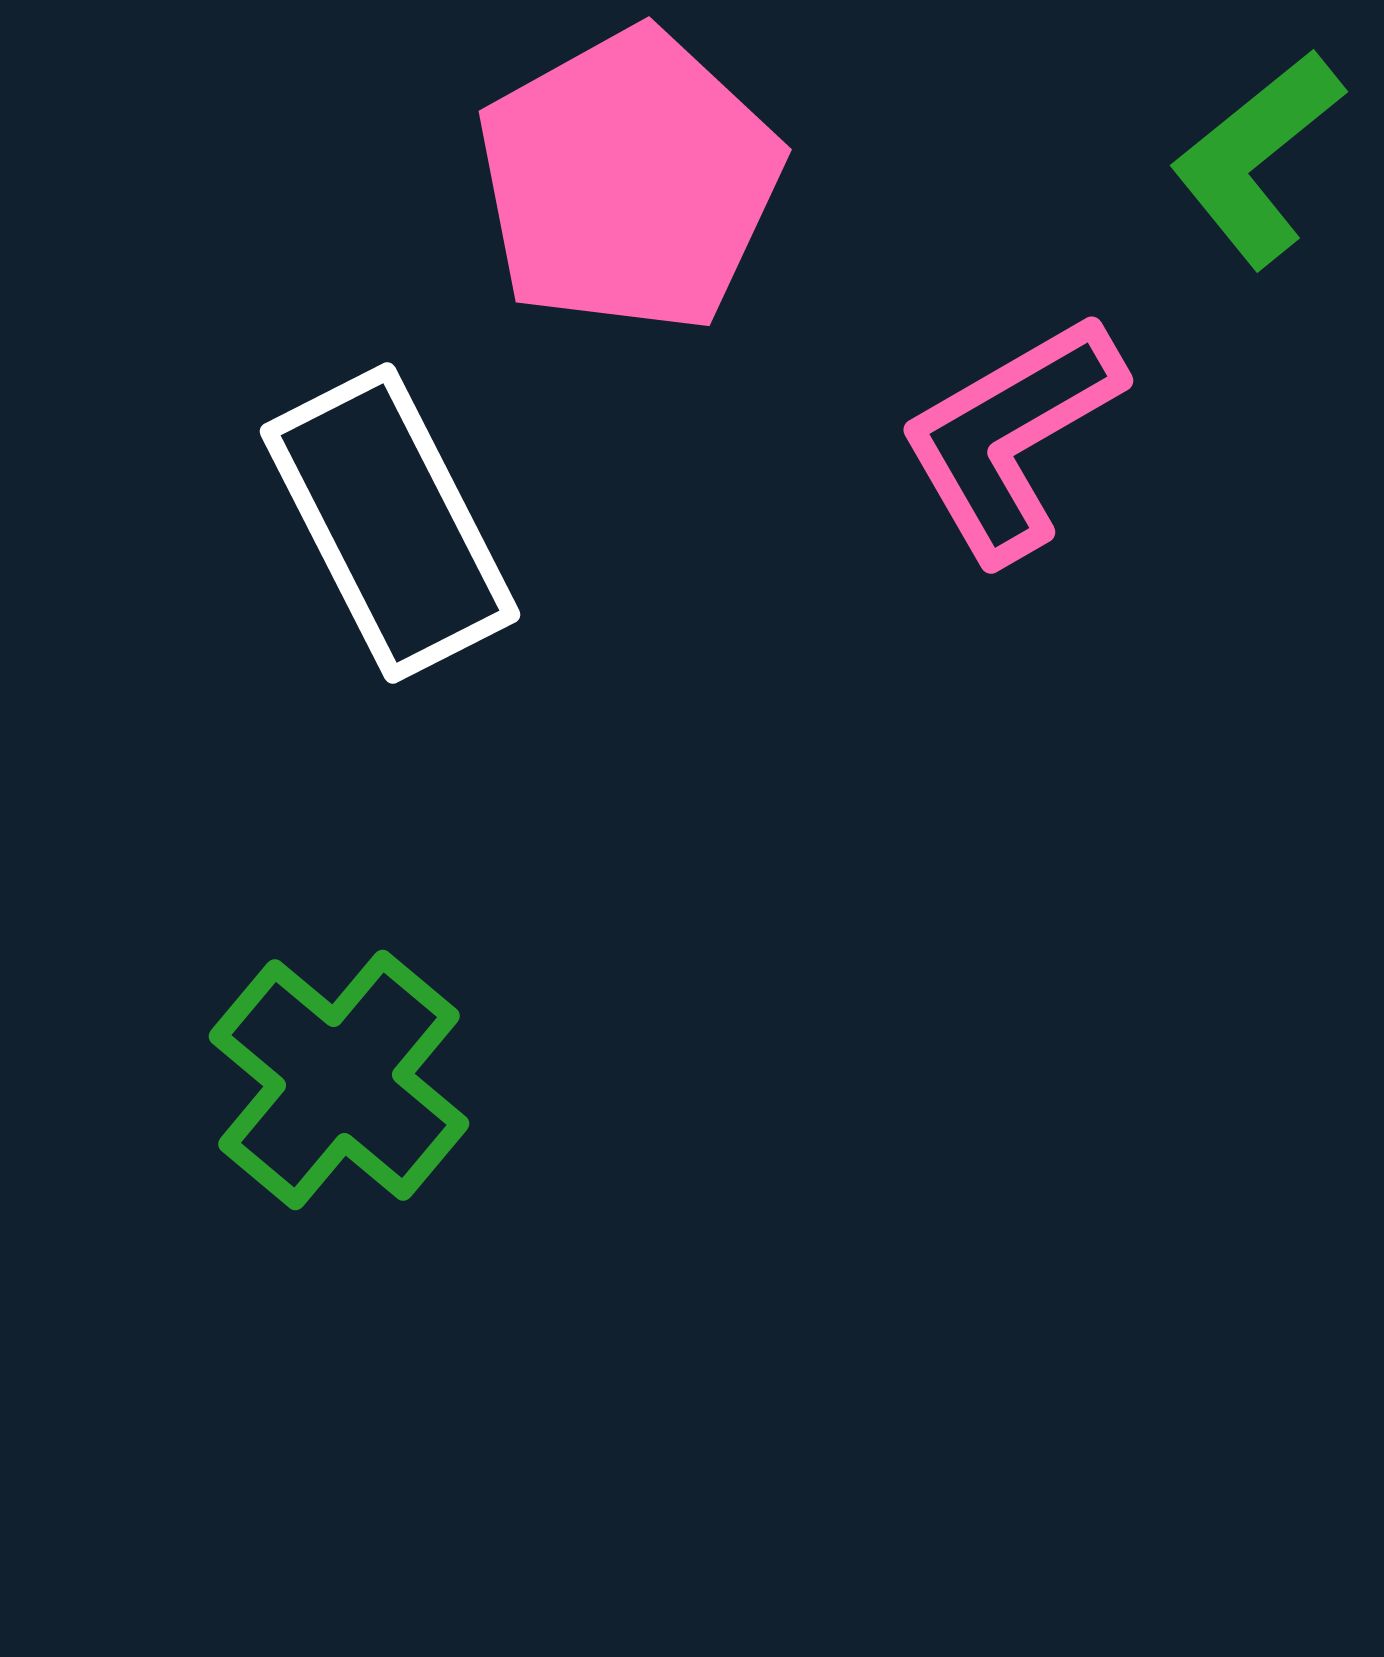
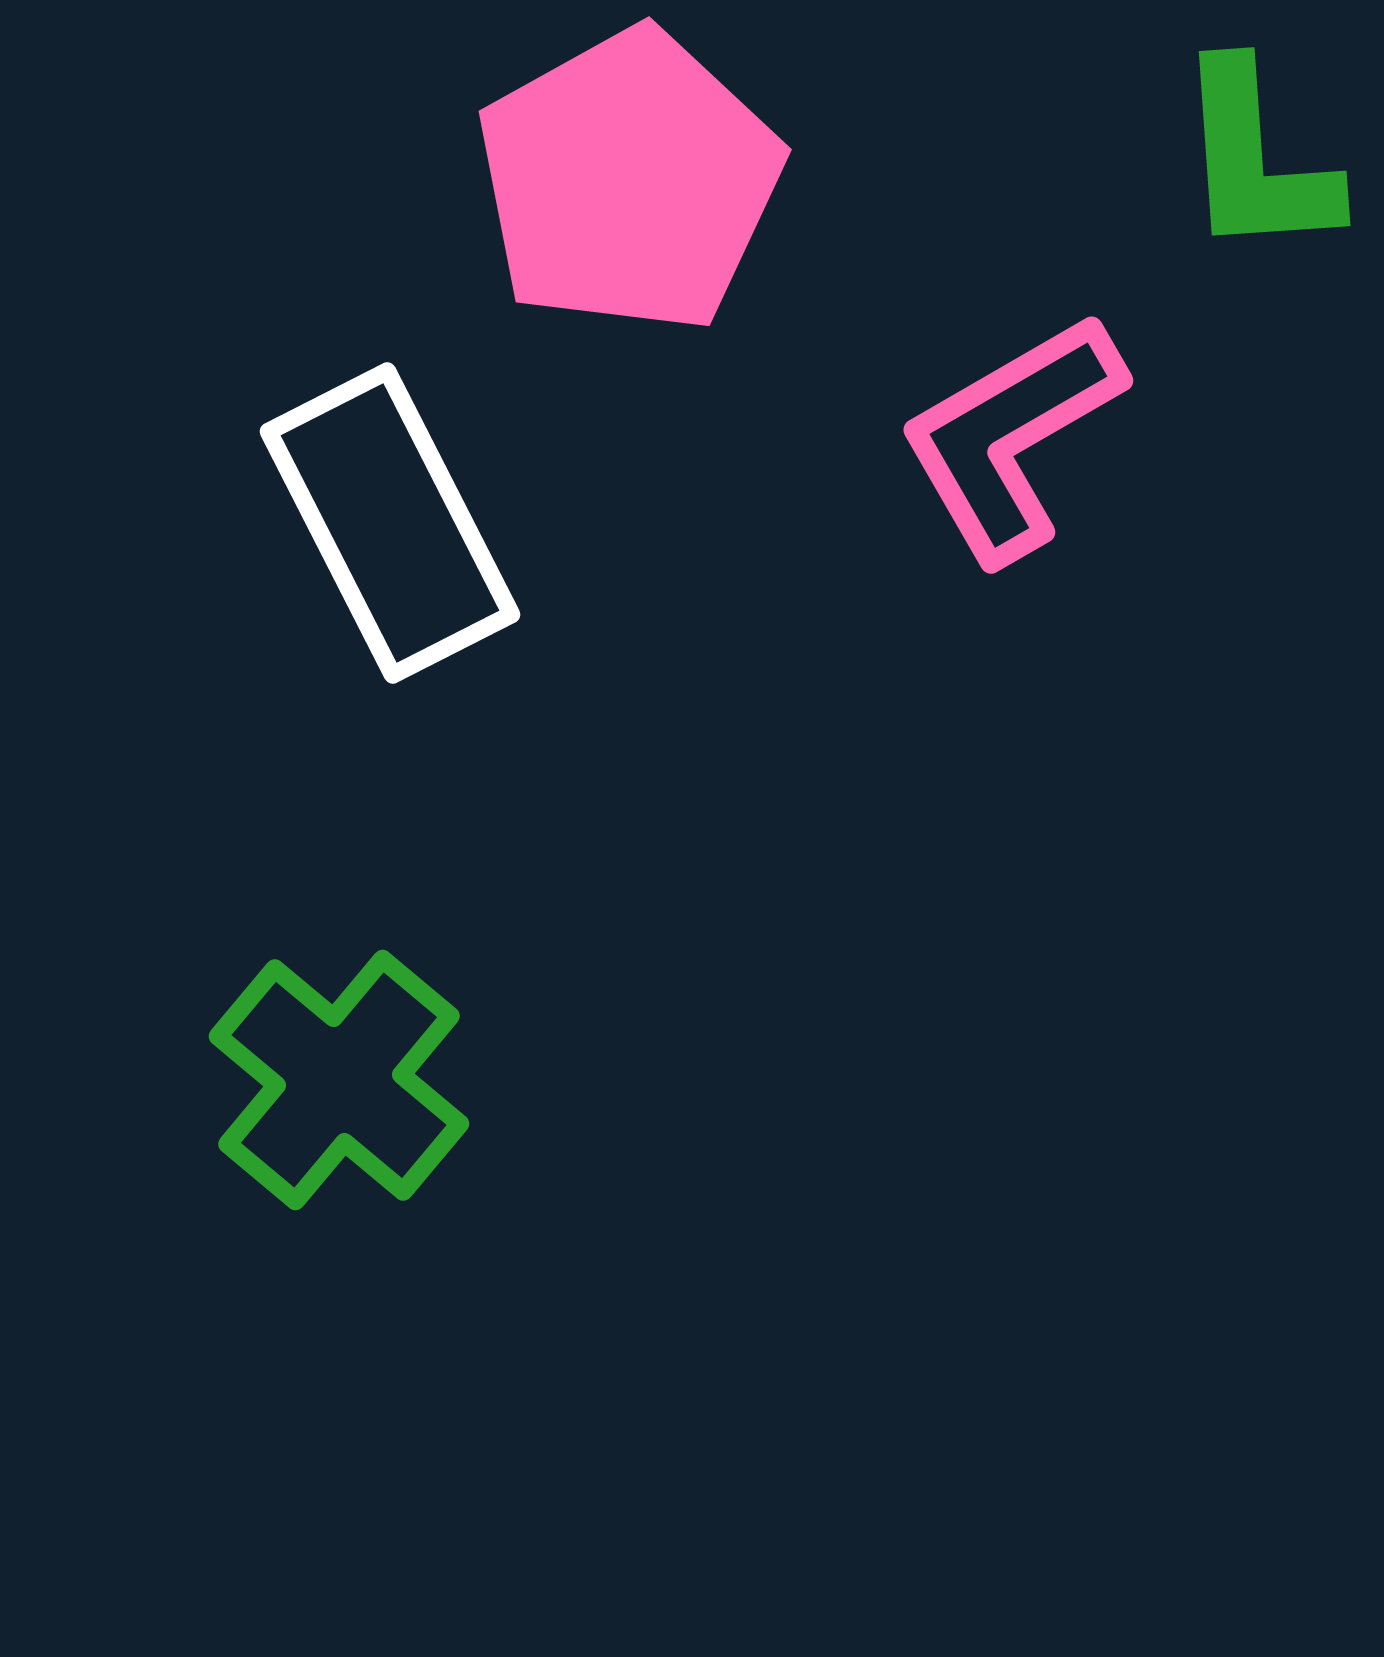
green L-shape: moved 1 px left, 2 px down; rotated 55 degrees counterclockwise
